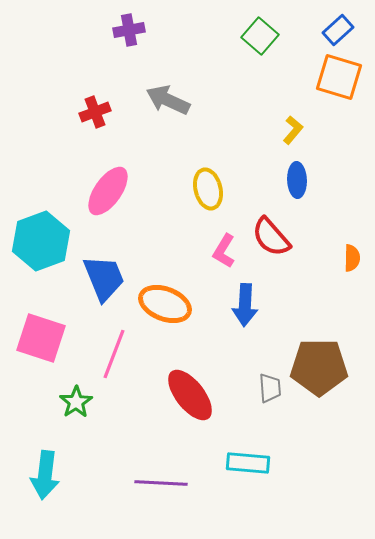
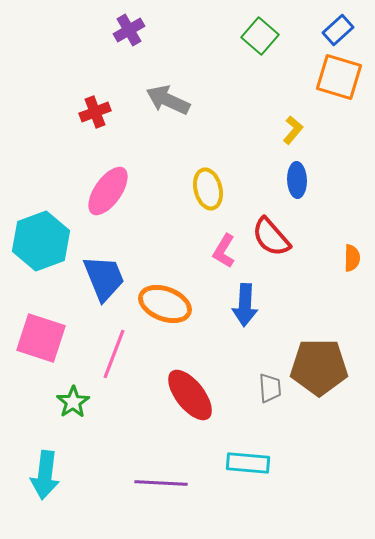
purple cross: rotated 20 degrees counterclockwise
green star: moved 3 px left
